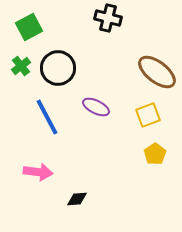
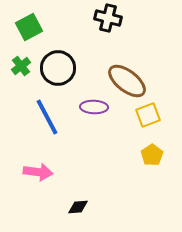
brown ellipse: moved 30 px left, 9 px down
purple ellipse: moved 2 px left; rotated 24 degrees counterclockwise
yellow pentagon: moved 3 px left, 1 px down
black diamond: moved 1 px right, 8 px down
